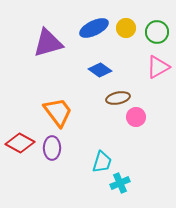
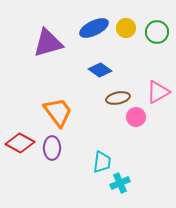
pink triangle: moved 25 px down
cyan trapezoid: rotated 10 degrees counterclockwise
